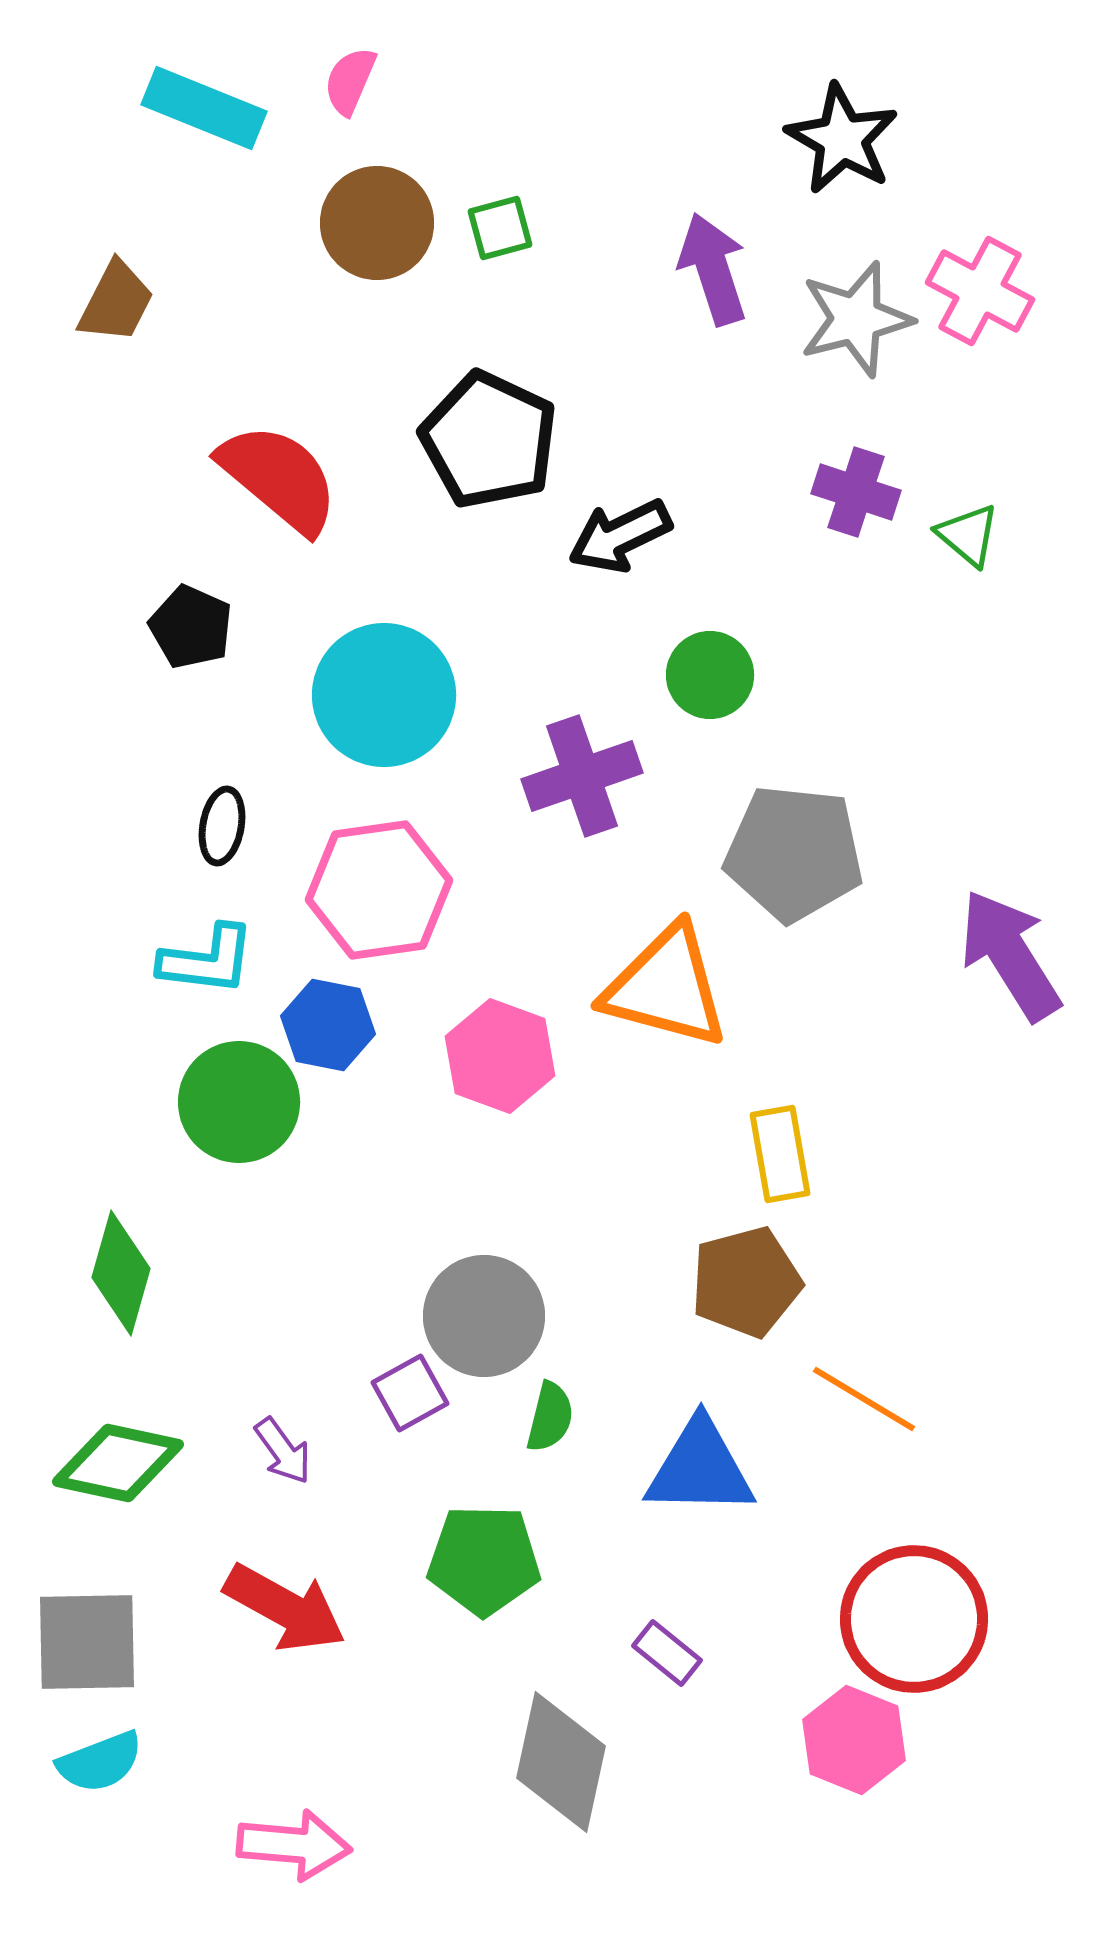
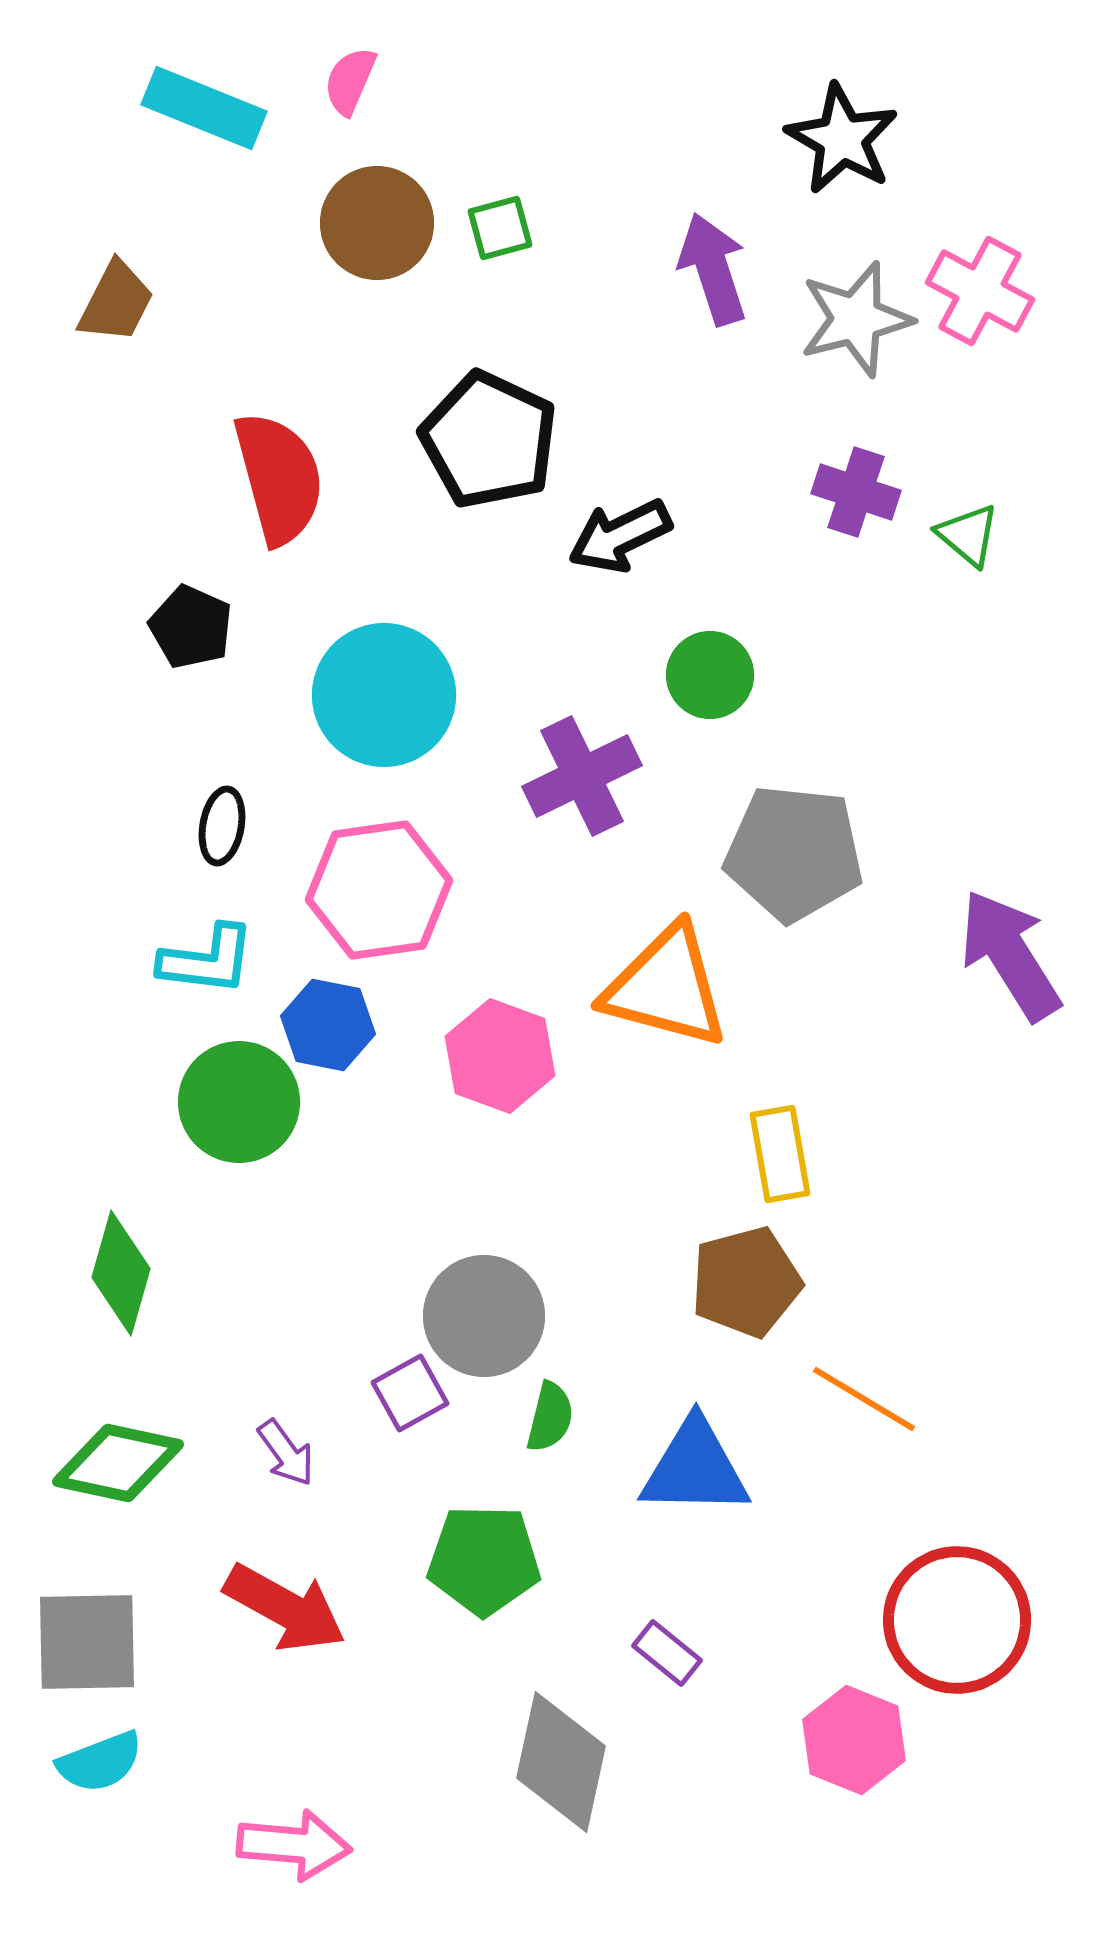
red semicircle at (279, 478): rotated 35 degrees clockwise
purple cross at (582, 776): rotated 7 degrees counterclockwise
purple arrow at (283, 1451): moved 3 px right, 2 px down
blue triangle at (700, 1468): moved 5 px left
red circle at (914, 1619): moved 43 px right, 1 px down
